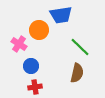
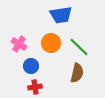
orange circle: moved 12 px right, 13 px down
green line: moved 1 px left
